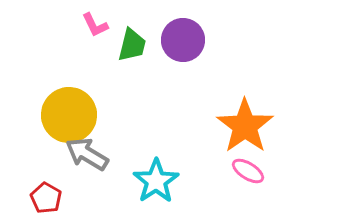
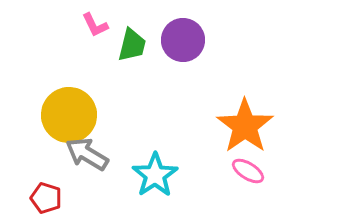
cyan star: moved 1 px left, 6 px up
red pentagon: rotated 12 degrees counterclockwise
